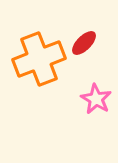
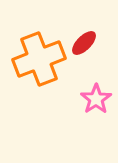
pink star: rotated 8 degrees clockwise
